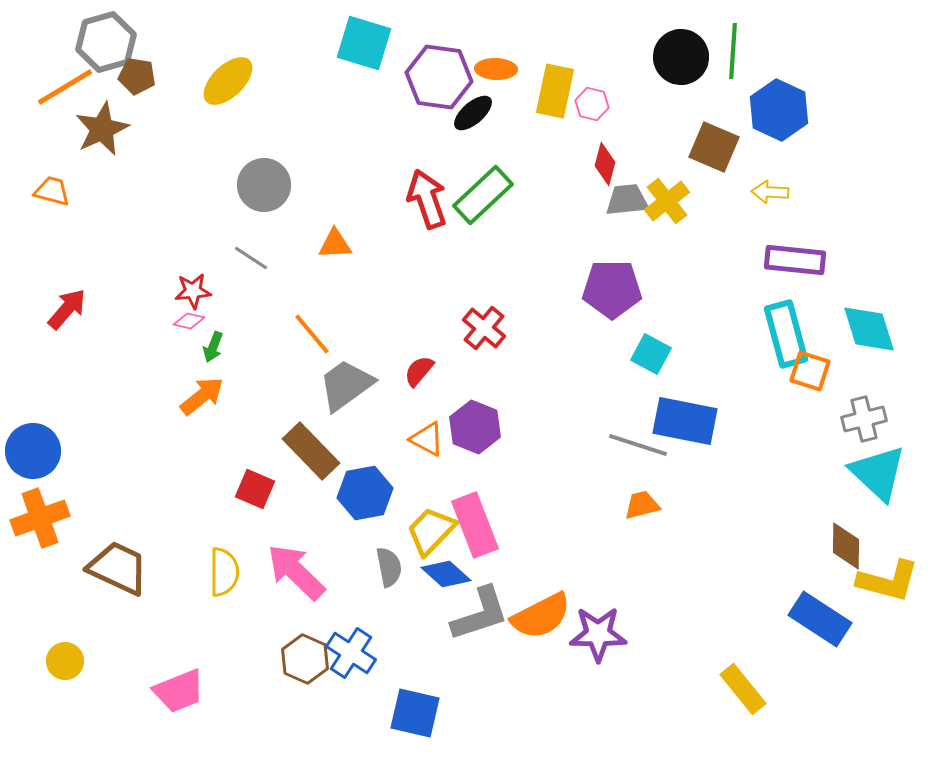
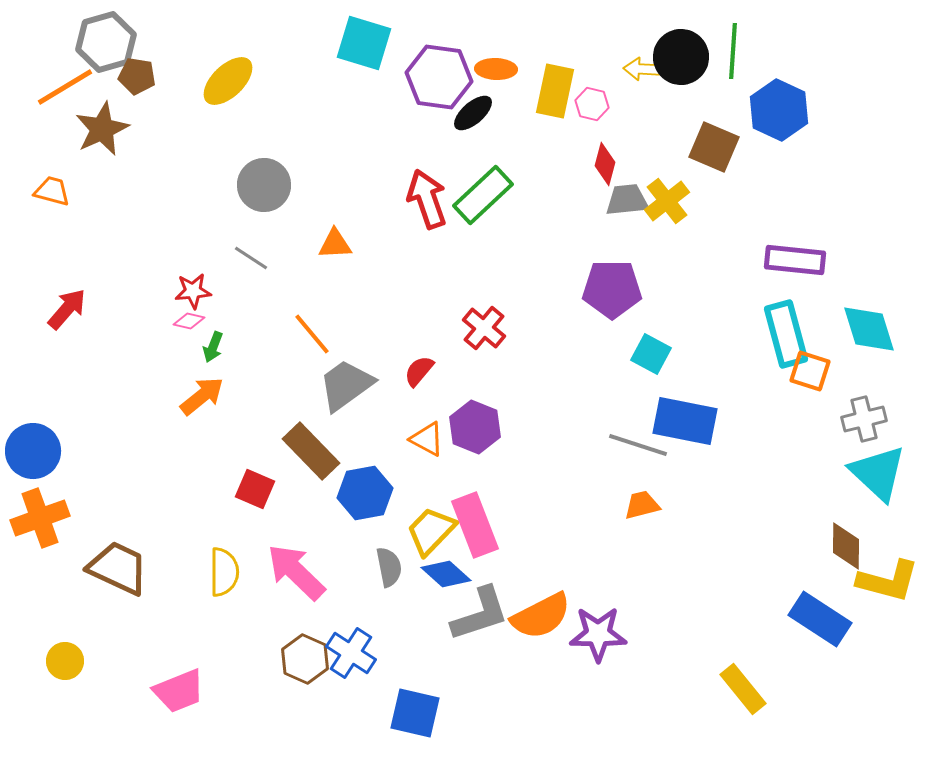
yellow arrow at (770, 192): moved 128 px left, 123 px up
